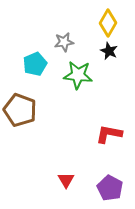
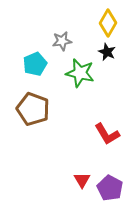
gray star: moved 2 px left, 1 px up
black star: moved 2 px left, 1 px down
green star: moved 2 px right, 2 px up; rotated 8 degrees clockwise
brown pentagon: moved 13 px right, 1 px up
red L-shape: moved 2 px left; rotated 132 degrees counterclockwise
red triangle: moved 16 px right
